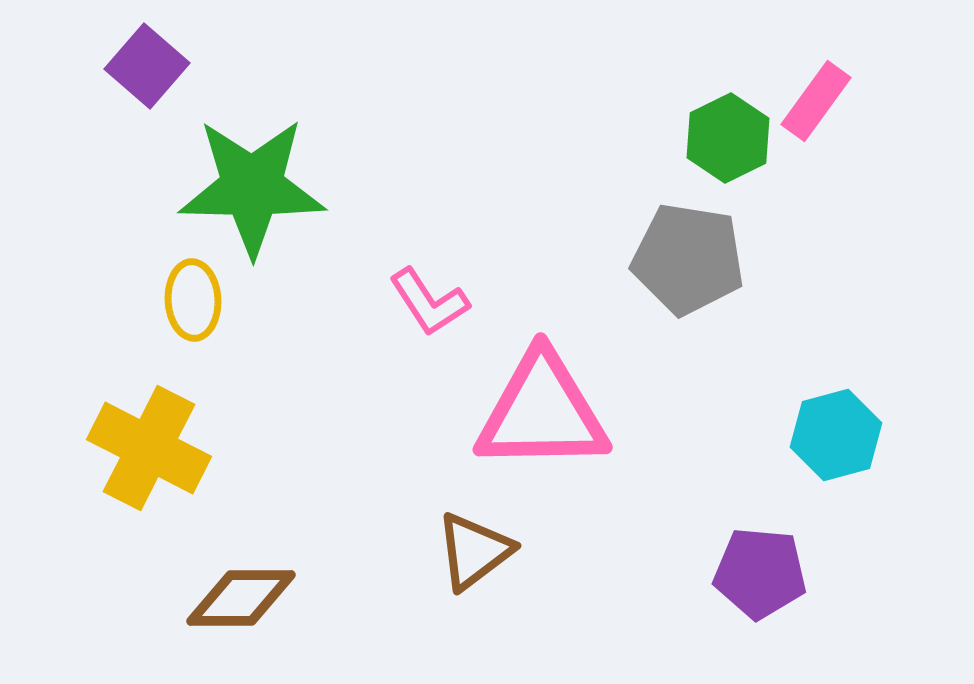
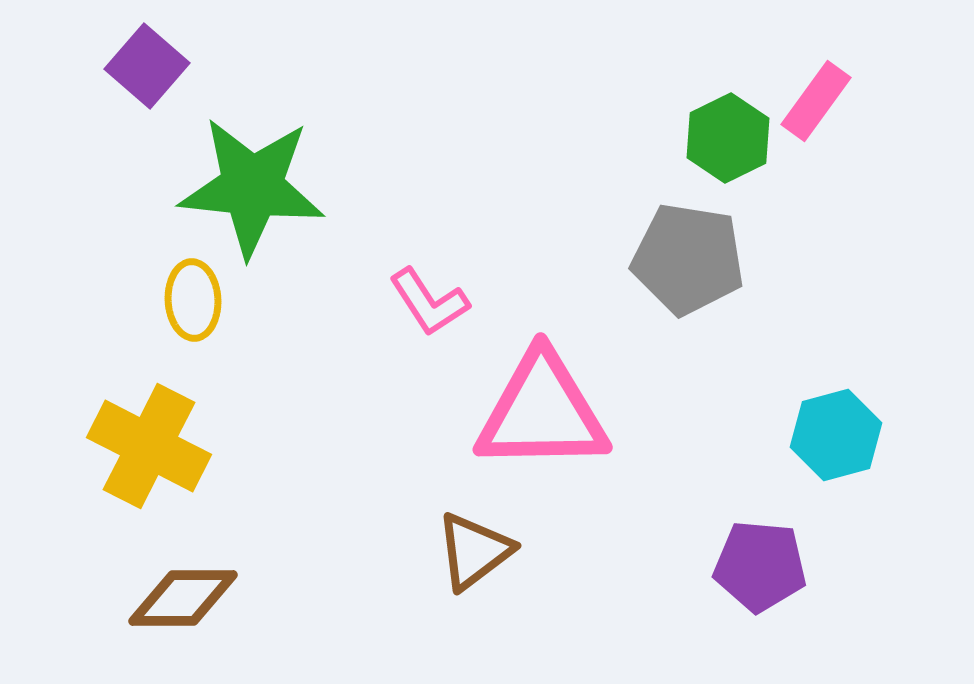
green star: rotated 5 degrees clockwise
yellow cross: moved 2 px up
purple pentagon: moved 7 px up
brown diamond: moved 58 px left
